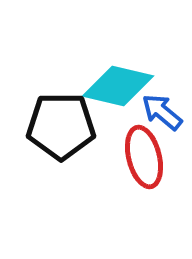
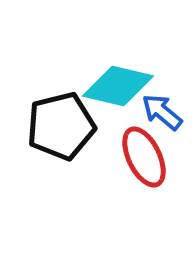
black pentagon: rotated 14 degrees counterclockwise
red ellipse: rotated 12 degrees counterclockwise
